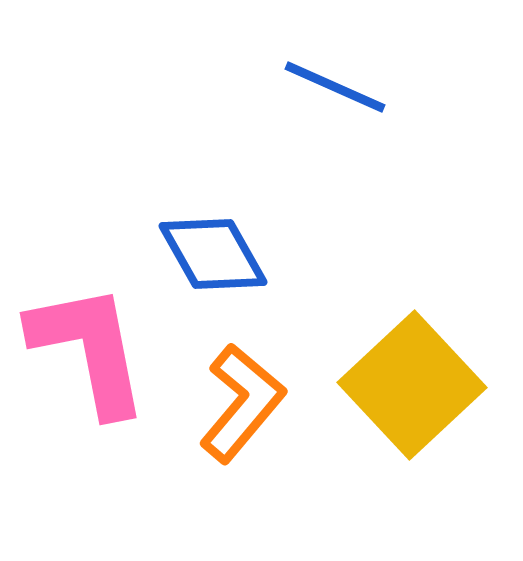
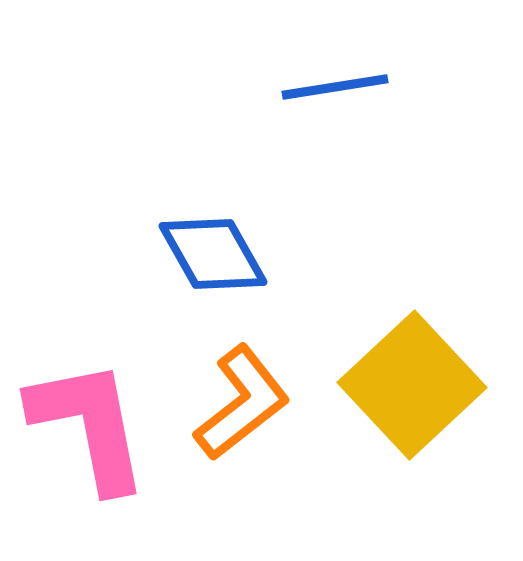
blue line: rotated 33 degrees counterclockwise
pink L-shape: moved 76 px down
orange L-shape: rotated 12 degrees clockwise
